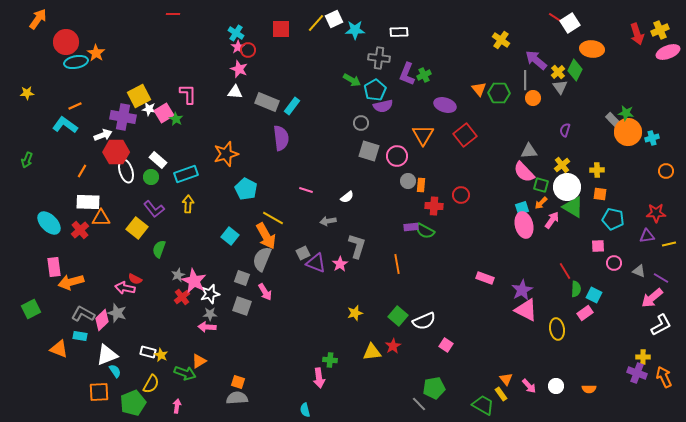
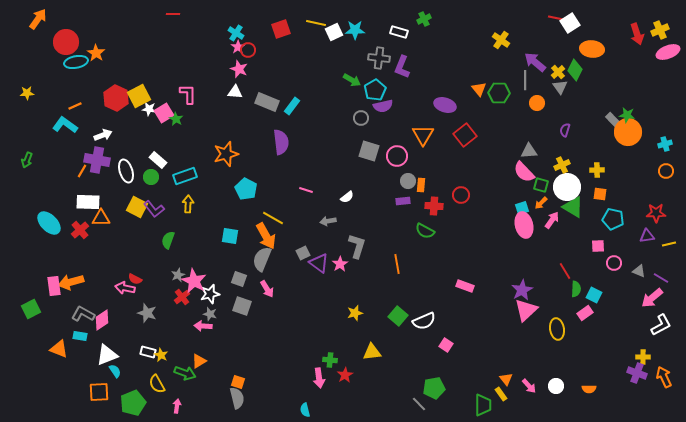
red line at (556, 18): rotated 21 degrees counterclockwise
white square at (334, 19): moved 13 px down
yellow line at (316, 23): rotated 60 degrees clockwise
red square at (281, 29): rotated 18 degrees counterclockwise
white rectangle at (399, 32): rotated 18 degrees clockwise
purple arrow at (536, 60): moved 1 px left, 2 px down
purple L-shape at (407, 74): moved 5 px left, 7 px up
green cross at (424, 75): moved 56 px up
orange circle at (533, 98): moved 4 px right, 5 px down
green star at (626, 113): moved 1 px right, 2 px down
purple cross at (123, 117): moved 26 px left, 43 px down
gray circle at (361, 123): moved 5 px up
purple semicircle at (281, 138): moved 4 px down
cyan cross at (652, 138): moved 13 px right, 6 px down
red hexagon at (116, 152): moved 54 px up; rotated 25 degrees clockwise
yellow cross at (562, 165): rotated 14 degrees clockwise
cyan rectangle at (186, 174): moved 1 px left, 2 px down
purple rectangle at (411, 227): moved 8 px left, 26 px up
yellow square at (137, 228): moved 21 px up; rotated 10 degrees counterclockwise
cyan square at (230, 236): rotated 30 degrees counterclockwise
green semicircle at (159, 249): moved 9 px right, 9 px up
purple triangle at (316, 263): moved 3 px right; rotated 15 degrees clockwise
pink rectangle at (54, 267): moved 19 px down
gray square at (242, 278): moved 3 px left, 1 px down
pink rectangle at (485, 278): moved 20 px left, 8 px down
pink arrow at (265, 292): moved 2 px right, 3 px up
pink triangle at (526, 310): rotated 50 degrees clockwise
gray star at (117, 313): moved 30 px right
gray star at (210, 314): rotated 16 degrees clockwise
pink diamond at (102, 320): rotated 10 degrees clockwise
pink arrow at (207, 327): moved 4 px left, 1 px up
red star at (393, 346): moved 48 px left, 29 px down
yellow semicircle at (151, 384): moved 6 px right; rotated 120 degrees clockwise
gray semicircle at (237, 398): rotated 80 degrees clockwise
green trapezoid at (483, 405): rotated 60 degrees clockwise
